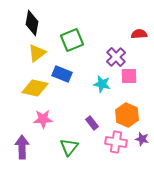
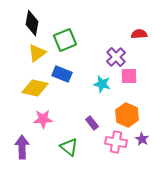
green square: moved 7 px left
purple star: rotated 16 degrees clockwise
green triangle: rotated 30 degrees counterclockwise
